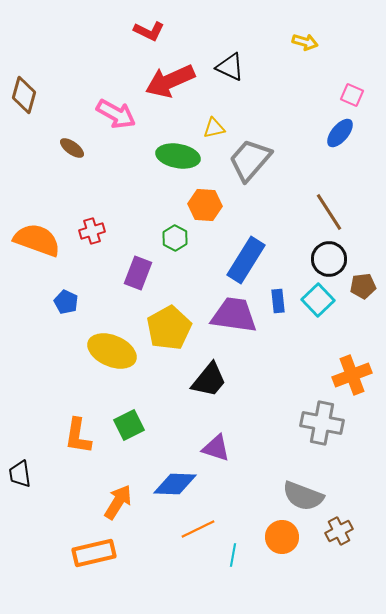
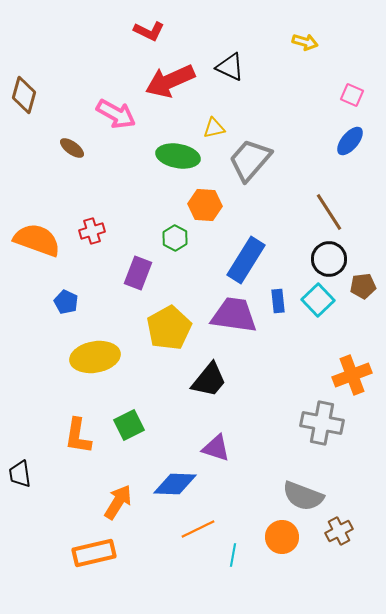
blue ellipse at (340, 133): moved 10 px right, 8 px down
yellow ellipse at (112, 351): moved 17 px left, 6 px down; rotated 33 degrees counterclockwise
